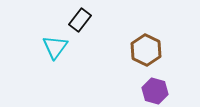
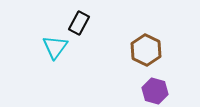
black rectangle: moved 1 px left, 3 px down; rotated 10 degrees counterclockwise
